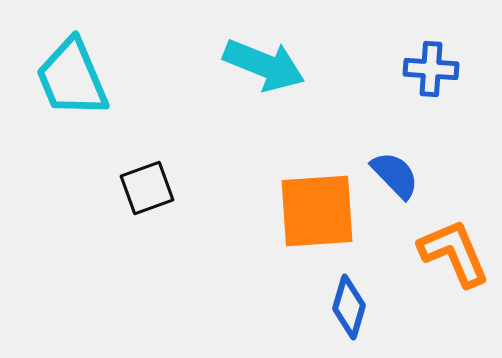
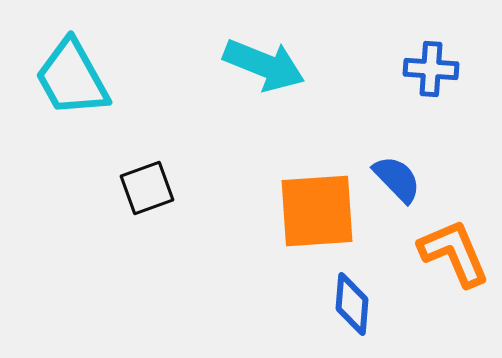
cyan trapezoid: rotated 6 degrees counterclockwise
blue semicircle: moved 2 px right, 4 px down
blue diamond: moved 3 px right, 3 px up; rotated 12 degrees counterclockwise
